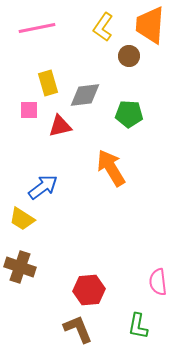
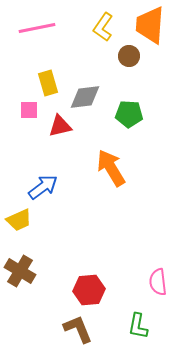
gray diamond: moved 2 px down
yellow trapezoid: moved 3 px left, 1 px down; rotated 56 degrees counterclockwise
brown cross: moved 4 px down; rotated 12 degrees clockwise
